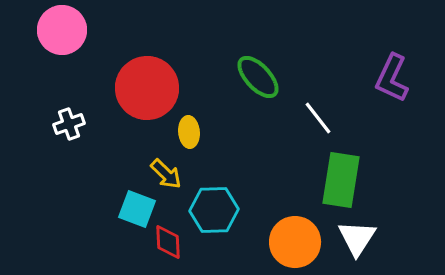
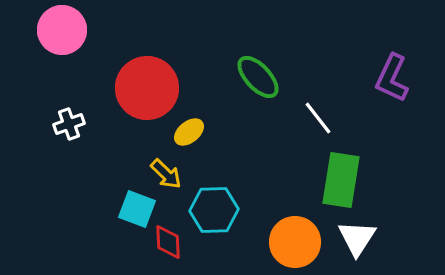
yellow ellipse: rotated 56 degrees clockwise
